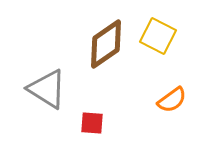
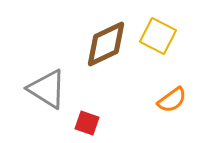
brown diamond: rotated 9 degrees clockwise
red square: moved 5 px left; rotated 15 degrees clockwise
